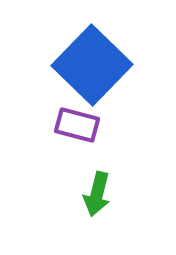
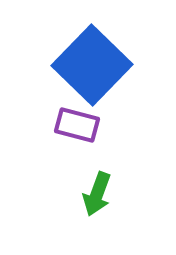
green arrow: rotated 6 degrees clockwise
